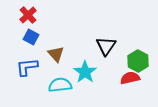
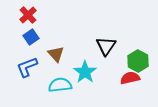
blue square: rotated 28 degrees clockwise
blue L-shape: rotated 15 degrees counterclockwise
